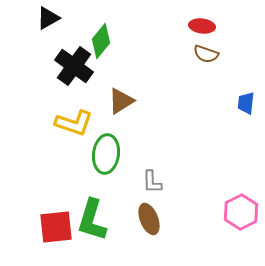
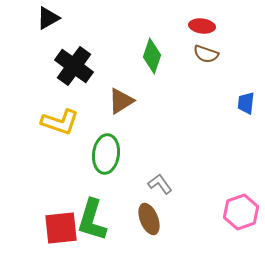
green diamond: moved 51 px right, 15 px down; rotated 20 degrees counterclockwise
yellow L-shape: moved 14 px left, 1 px up
gray L-shape: moved 8 px right, 2 px down; rotated 145 degrees clockwise
pink hexagon: rotated 8 degrees clockwise
red square: moved 5 px right, 1 px down
